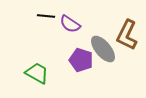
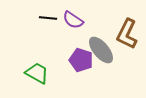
black line: moved 2 px right, 2 px down
purple semicircle: moved 3 px right, 4 px up
brown L-shape: moved 1 px up
gray ellipse: moved 2 px left, 1 px down
